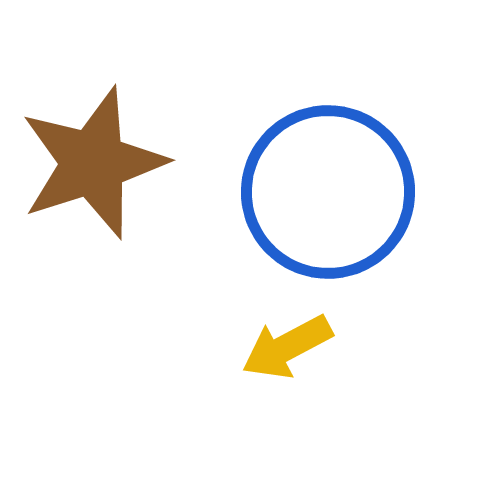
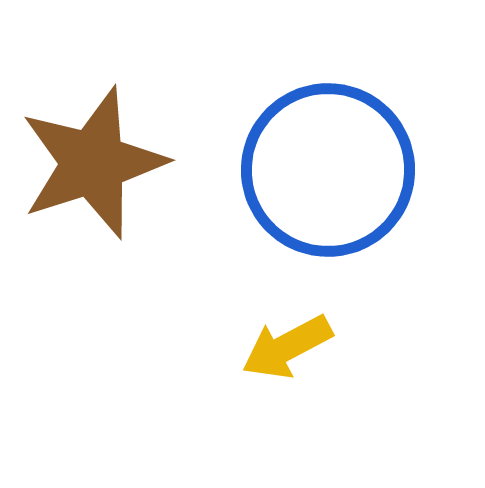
blue circle: moved 22 px up
